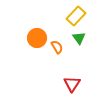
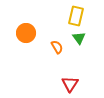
yellow rectangle: rotated 30 degrees counterclockwise
orange circle: moved 11 px left, 5 px up
red triangle: moved 2 px left
